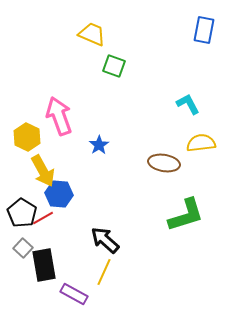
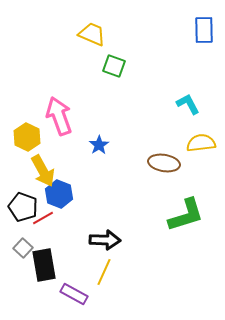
blue rectangle: rotated 12 degrees counterclockwise
blue hexagon: rotated 16 degrees clockwise
black pentagon: moved 1 px right, 6 px up; rotated 12 degrees counterclockwise
black arrow: rotated 140 degrees clockwise
